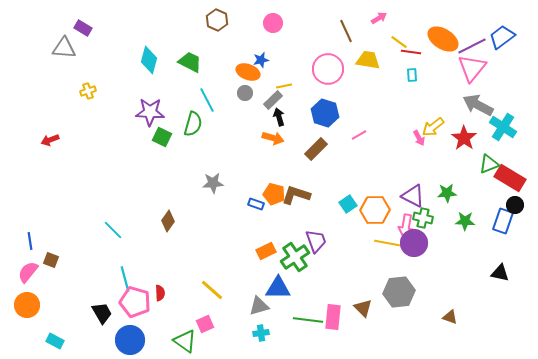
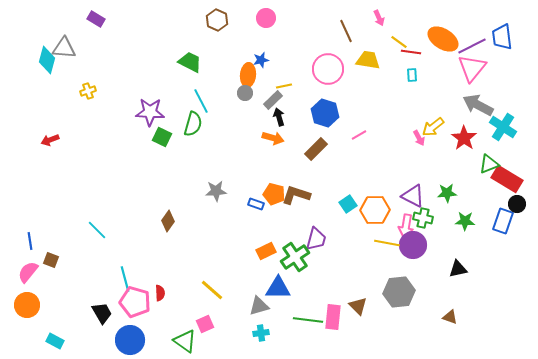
pink arrow at (379, 18): rotated 98 degrees clockwise
pink circle at (273, 23): moved 7 px left, 5 px up
purple rectangle at (83, 28): moved 13 px right, 9 px up
blue trapezoid at (502, 37): rotated 60 degrees counterclockwise
cyan diamond at (149, 60): moved 102 px left
orange ellipse at (248, 72): moved 3 px down; rotated 75 degrees clockwise
cyan line at (207, 100): moved 6 px left, 1 px down
red rectangle at (510, 178): moved 3 px left, 1 px down
gray star at (213, 183): moved 3 px right, 8 px down
black circle at (515, 205): moved 2 px right, 1 px up
cyan line at (113, 230): moved 16 px left
purple trapezoid at (316, 241): moved 2 px up; rotated 35 degrees clockwise
purple circle at (414, 243): moved 1 px left, 2 px down
black triangle at (500, 273): moved 42 px left, 4 px up; rotated 24 degrees counterclockwise
brown triangle at (363, 308): moved 5 px left, 2 px up
